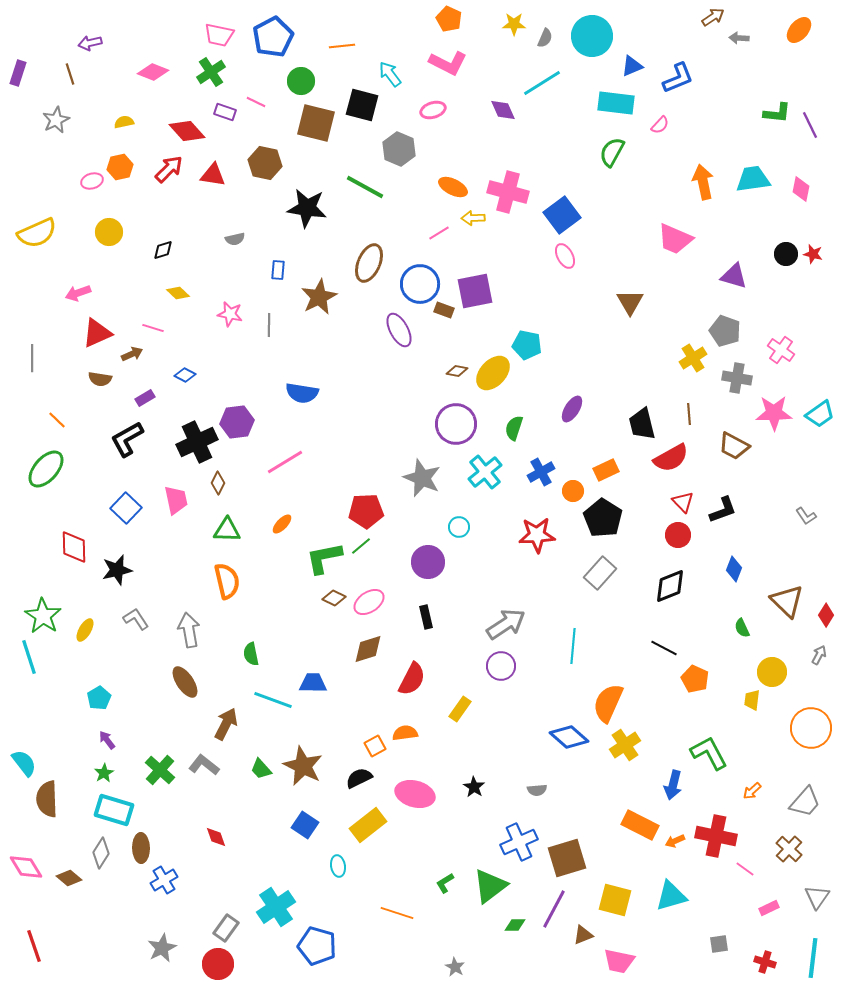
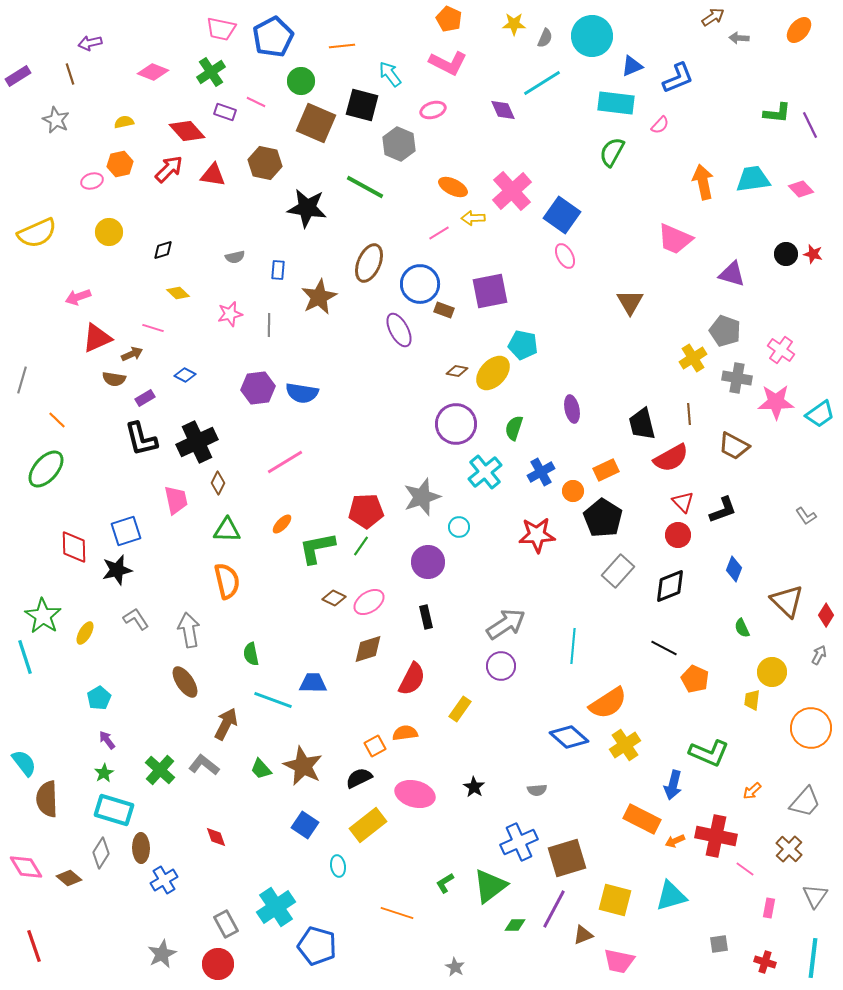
pink trapezoid at (219, 35): moved 2 px right, 6 px up
purple rectangle at (18, 73): moved 3 px down; rotated 40 degrees clockwise
gray star at (56, 120): rotated 20 degrees counterclockwise
brown square at (316, 123): rotated 9 degrees clockwise
gray hexagon at (399, 149): moved 5 px up
orange hexagon at (120, 167): moved 3 px up
pink diamond at (801, 189): rotated 55 degrees counterclockwise
pink cross at (508, 192): moved 4 px right, 1 px up; rotated 33 degrees clockwise
blue square at (562, 215): rotated 18 degrees counterclockwise
gray semicircle at (235, 239): moved 18 px down
purple triangle at (734, 276): moved 2 px left, 2 px up
purple square at (475, 291): moved 15 px right
pink arrow at (78, 293): moved 4 px down
pink star at (230, 314): rotated 25 degrees counterclockwise
red triangle at (97, 333): moved 5 px down
cyan pentagon at (527, 345): moved 4 px left
gray line at (32, 358): moved 10 px left, 22 px down; rotated 16 degrees clockwise
brown semicircle at (100, 379): moved 14 px right
purple ellipse at (572, 409): rotated 44 degrees counterclockwise
pink star at (774, 413): moved 2 px right, 11 px up
purple hexagon at (237, 422): moved 21 px right, 34 px up
black L-shape at (127, 439): moved 14 px right; rotated 75 degrees counterclockwise
gray star at (422, 478): moved 19 px down; rotated 30 degrees clockwise
blue square at (126, 508): moved 23 px down; rotated 28 degrees clockwise
green line at (361, 546): rotated 15 degrees counterclockwise
green L-shape at (324, 558): moved 7 px left, 10 px up
gray rectangle at (600, 573): moved 18 px right, 2 px up
yellow ellipse at (85, 630): moved 3 px down
cyan line at (29, 657): moved 4 px left
orange semicircle at (608, 703): rotated 147 degrees counterclockwise
green L-shape at (709, 753): rotated 141 degrees clockwise
orange rectangle at (640, 825): moved 2 px right, 6 px up
gray triangle at (817, 897): moved 2 px left, 1 px up
pink rectangle at (769, 908): rotated 54 degrees counterclockwise
gray rectangle at (226, 928): moved 4 px up; rotated 64 degrees counterclockwise
gray star at (162, 948): moved 6 px down
